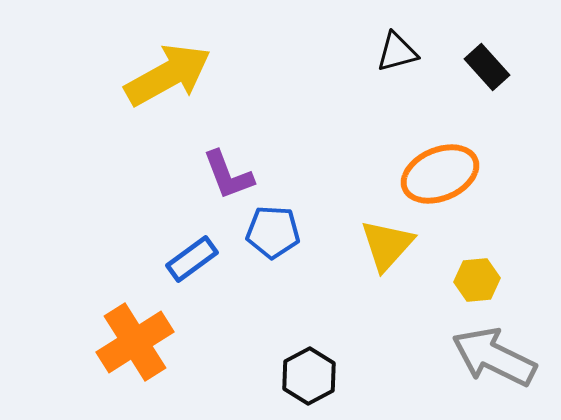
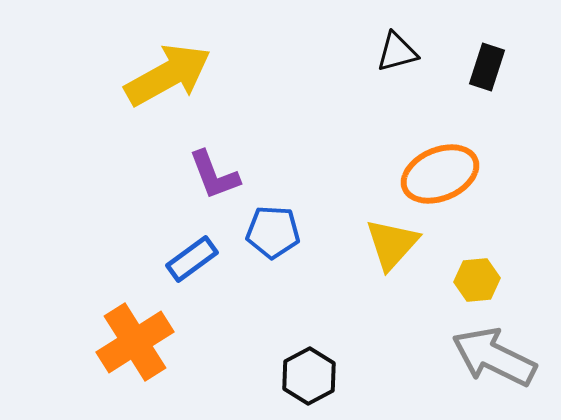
black rectangle: rotated 60 degrees clockwise
purple L-shape: moved 14 px left
yellow triangle: moved 5 px right, 1 px up
